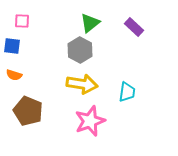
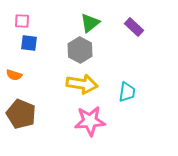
blue square: moved 17 px right, 3 px up
brown pentagon: moved 7 px left, 3 px down
pink star: rotated 16 degrees clockwise
